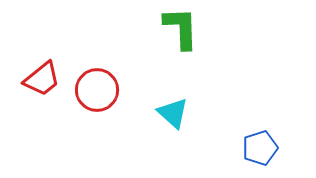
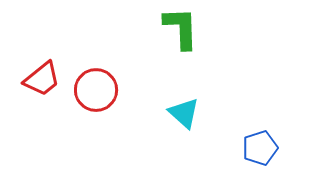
red circle: moved 1 px left
cyan triangle: moved 11 px right
